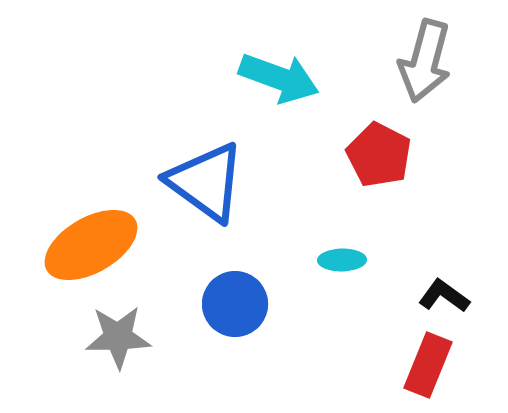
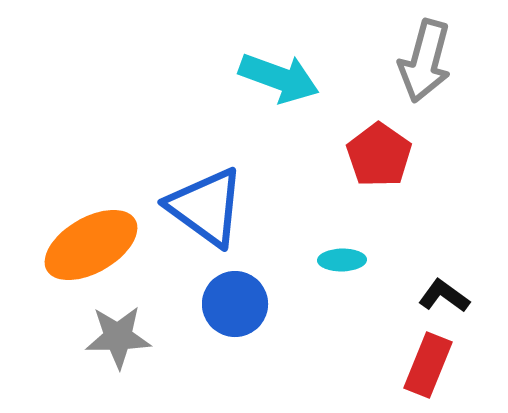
red pentagon: rotated 8 degrees clockwise
blue triangle: moved 25 px down
